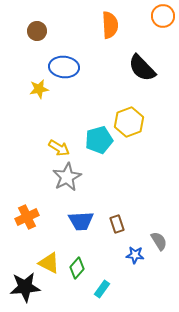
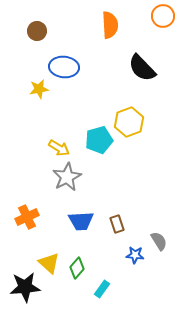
yellow triangle: rotated 15 degrees clockwise
